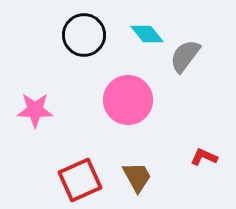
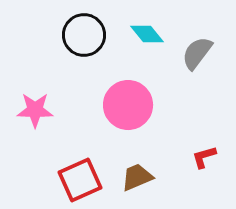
gray semicircle: moved 12 px right, 3 px up
pink circle: moved 5 px down
red L-shape: rotated 40 degrees counterclockwise
brown trapezoid: rotated 84 degrees counterclockwise
